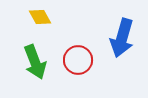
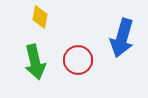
yellow diamond: rotated 40 degrees clockwise
green arrow: rotated 8 degrees clockwise
